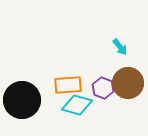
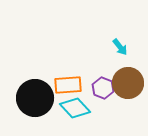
black circle: moved 13 px right, 2 px up
cyan diamond: moved 2 px left, 3 px down; rotated 32 degrees clockwise
